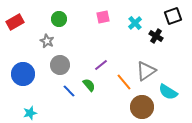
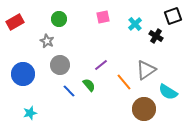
cyan cross: moved 1 px down
gray triangle: moved 1 px up
brown circle: moved 2 px right, 2 px down
